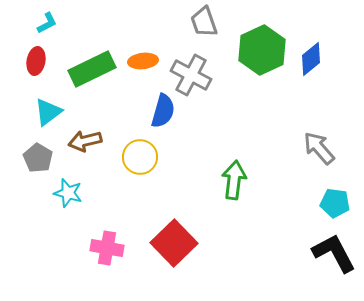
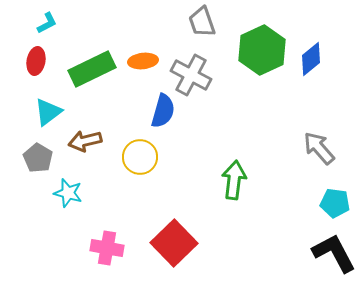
gray trapezoid: moved 2 px left
